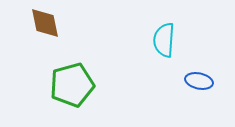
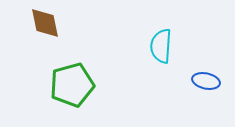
cyan semicircle: moved 3 px left, 6 px down
blue ellipse: moved 7 px right
